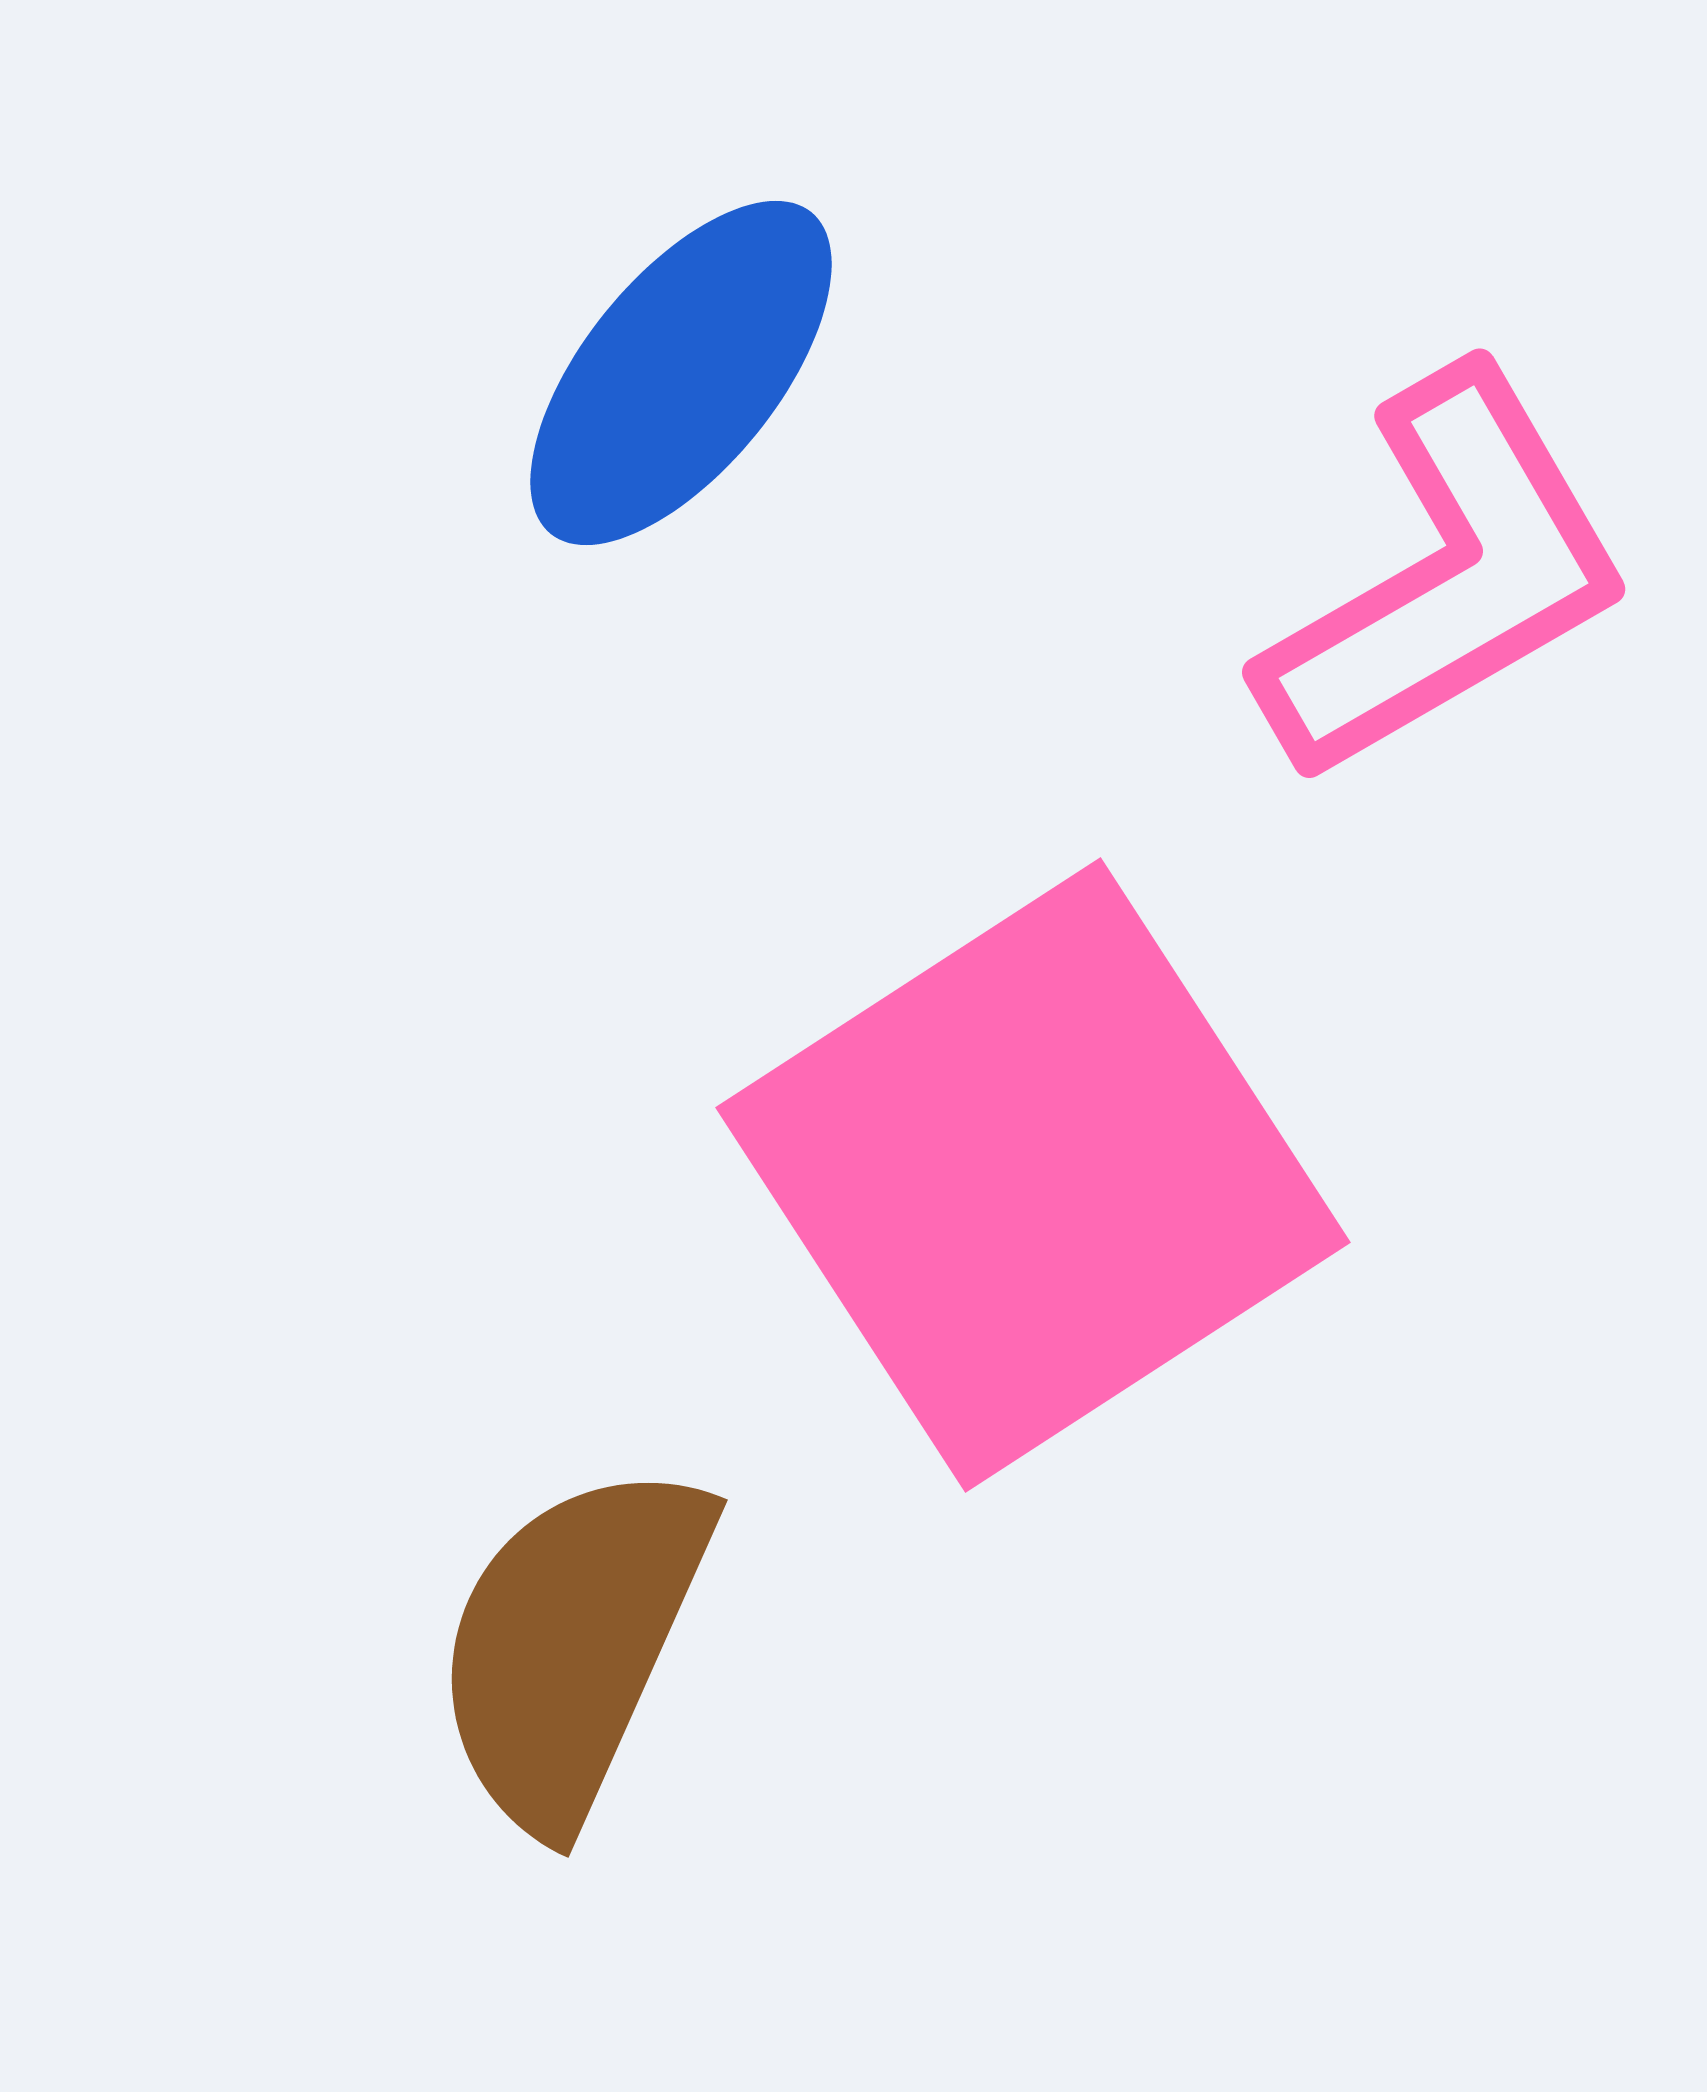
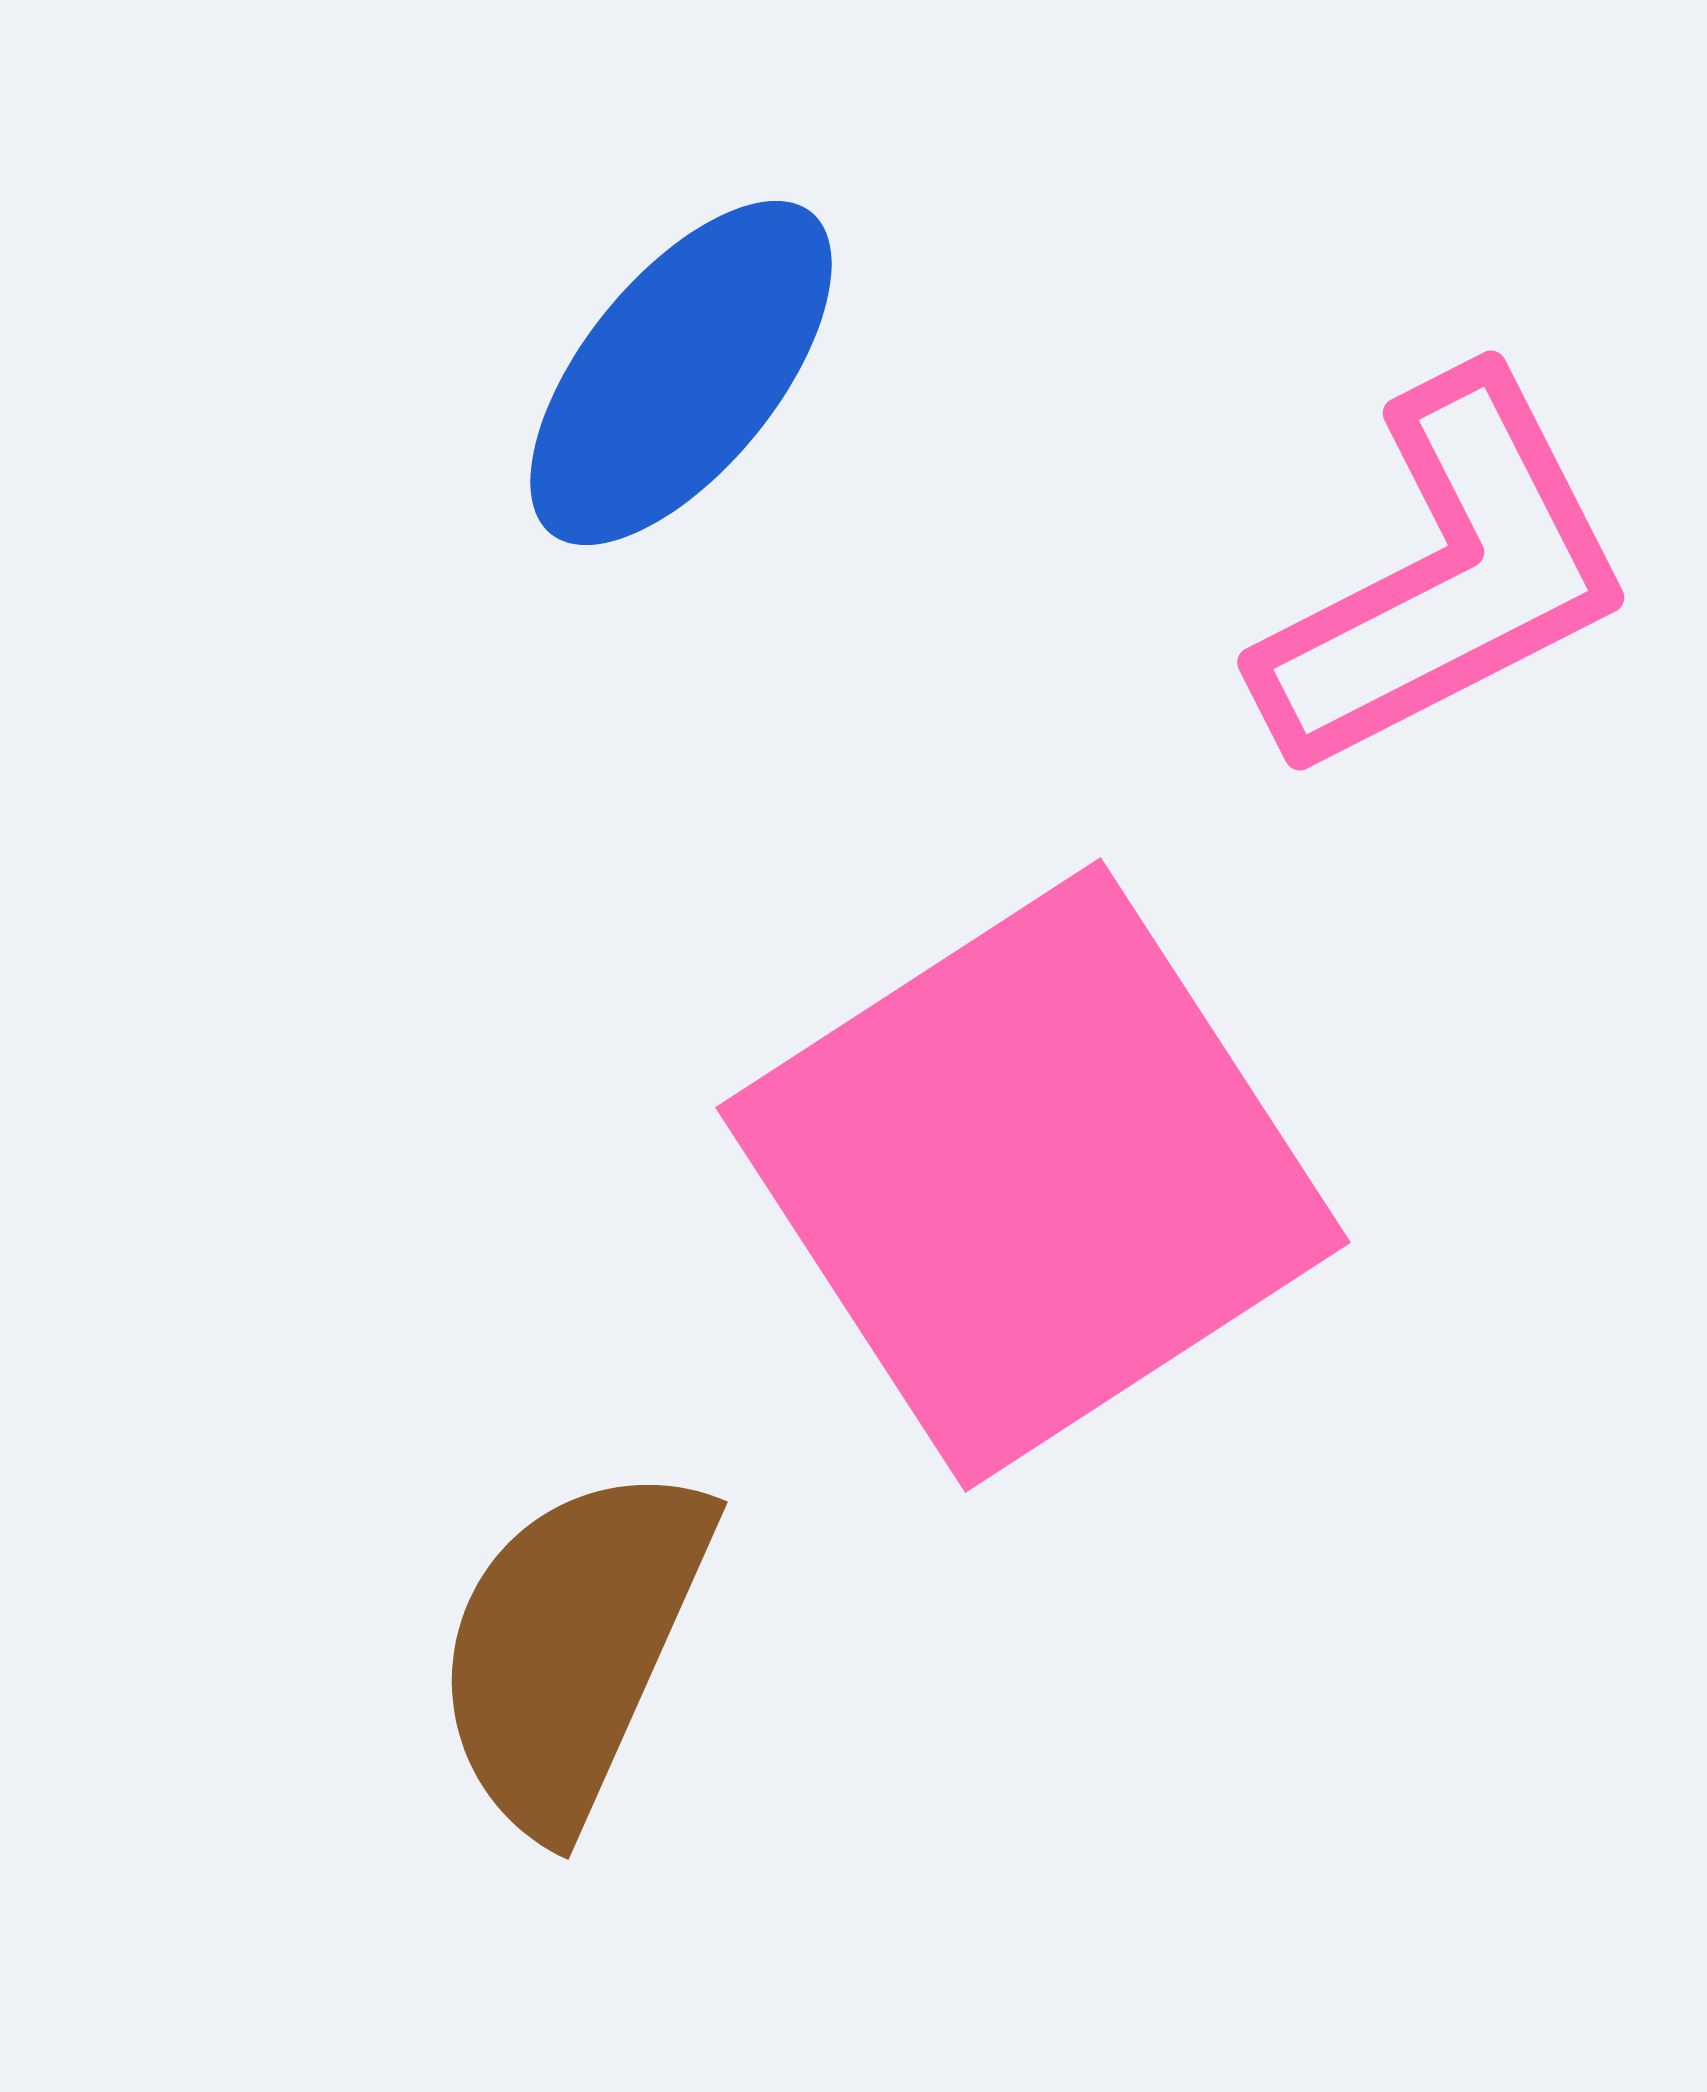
pink L-shape: rotated 3 degrees clockwise
brown semicircle: moved 2 px down
